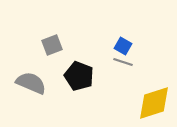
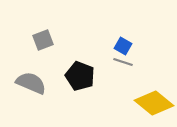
gray square: moved 9 px left, 5 px up
black pentagon: moved 1 px right
yellow diamond: rotated 57 degrees clockwise
